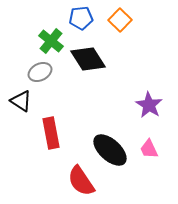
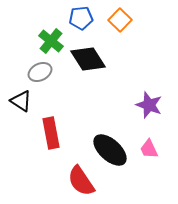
purple star: rotated 12 degrees counterclockwise
